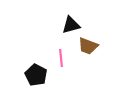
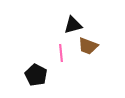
black triangle: moved 2 px right
pink line: moved 5 px up
